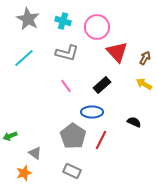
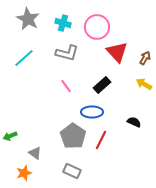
cyan cross: moved 2 px down
